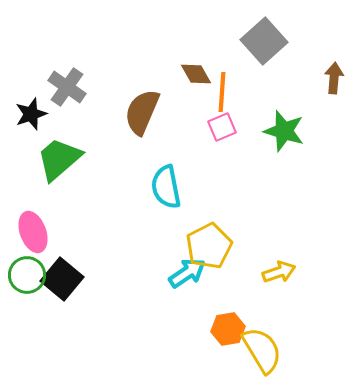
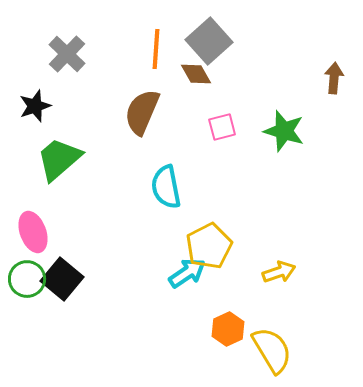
gray square: moved 55 px left
gray cross: moved 33 px up; rotated 9 degrees clockwise
orange line: moved 66 px left, 43 px up
black star: moved 4 px right, 8 px up
pink square: rotated 8 degrees clockwise
green circle: moved 4 px down
orange hexagon: rotated 16 degrees counterclockwise
yellow semicircle: moved 10 px right
